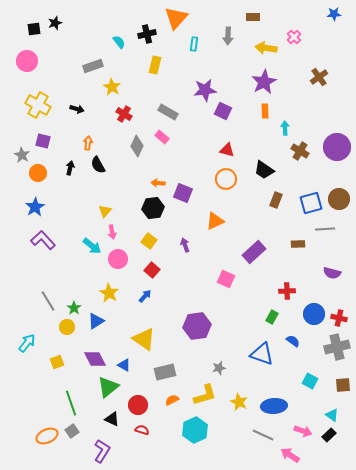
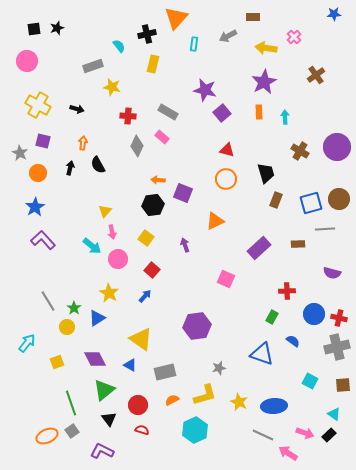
black star at (55, 23): moved 2 px right, 5 px down
gray arrow at (228, 36): rotated 60 degrees clockwise
cyan semicircle at (119, 42): moved 4 px down
yellow rectangle at (155, 65): moved 2 px left, 1 px up
brown cross at (319, 77): moved 3 px left, 2 px up
yellow star at (112, 87): rotated 18 degrees counterclockwise
purple star at (205, 90): rotated 20 degrees clockwise
purple square at (223, 111): moved 1 px left, 2 px down; rotated 24 degrees clockwise
orange rectangle at (265, 111): moved 6 px left, 1 px down
red cross at (124, 114): moved 4 px right, 2 px down; rotated 28 degrees counterclockwise
cyan arrow at (285, 128): moved 11 px up
orange arrow at (88, 143): moved 5 px left
gray star at (22, 155): moved 2 px left, 2 px up
black trapezoid at (264, 170): moved 2 px right, 3 px down; rotated 140 degrees counterclockwise
orange arrow at (158, 183): moved 3 px up
black hexagon at (153, 208): moved 3 px up
yellow square at (149, 241): moved 3 px left, 3 px up
purple rectangle at (254, 252): moved 5 px right, 4 px up
blue triangle at (96, 321): moved 1 px right, 3 px up
yellow triangle at (144, 339): moved 3 px left
blue triangle at (124, 365): moved 6 px right
green triangle at (108, 387): moved 4 px left, 3 px down
cyan triangle at (332, 415): moved 2 px right, 1 px up
black triangle at (112, 419): moved 3 px left; rotated 28 degrees clockwise
pink arrow at (303, 431): moved 2 px right, 2 px down
purple L-shape at (102, 451): rotated 95 degrees counterclockwise
pink arrow at (290, 455): moved 2 px left, 2 px up
